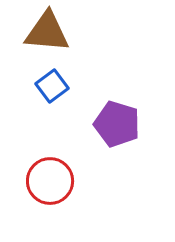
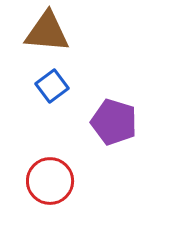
purple pentagon: moved 3 px left, 2 px up
